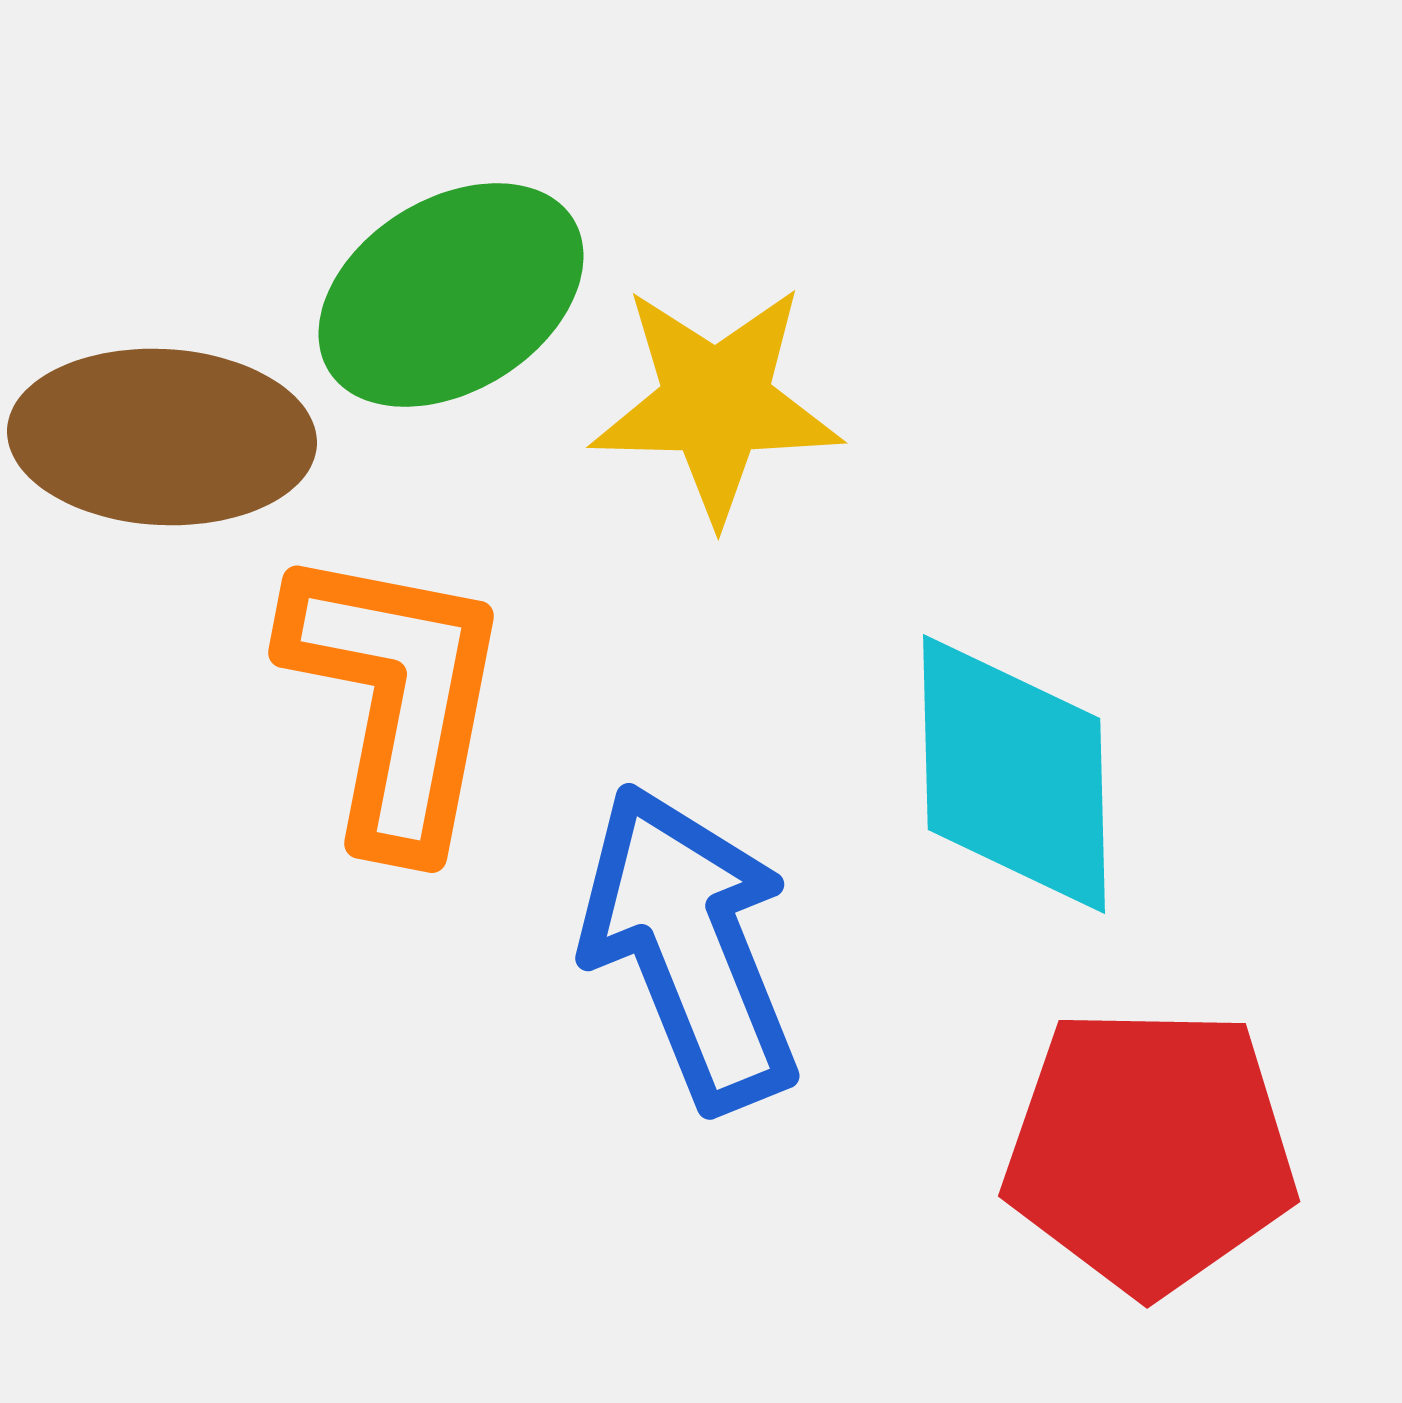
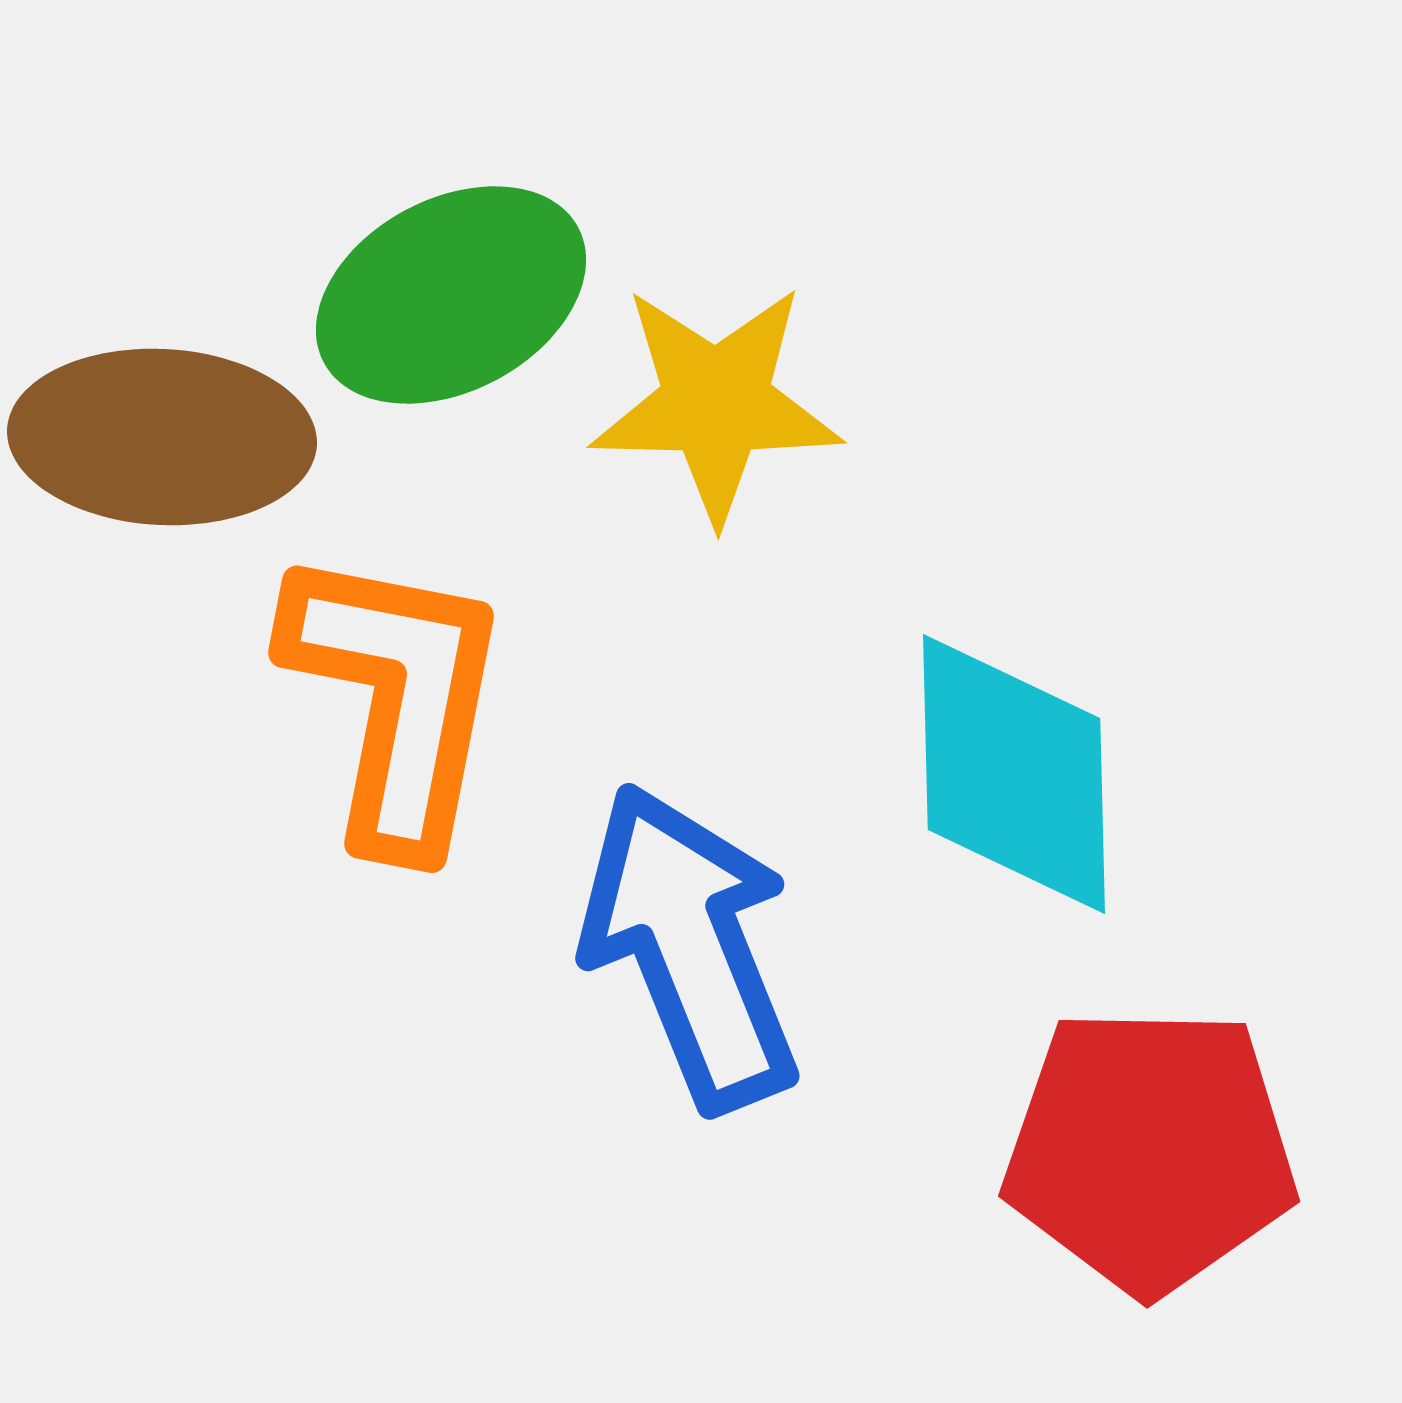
green ellipse: rotated 4 degrees clockwise
